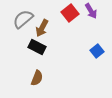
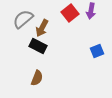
purple arrow: rotated 42 degrees clockwise
black rectangle: moved 1 px right, 1 px up
blue square: rotated 16 degrees clockwise
